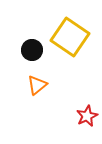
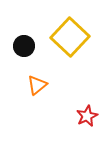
yellow square: rotated 9 degrees clockwise
black circle: moved 8 px left, 4 px up
